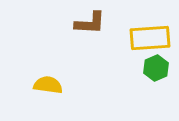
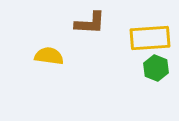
green hexagon: rotated 15 degrees counterclockwise
yellow semicircle: moved 1 px right, 29 px up
